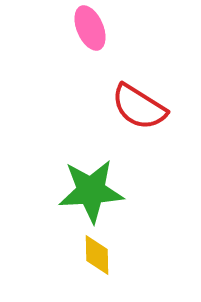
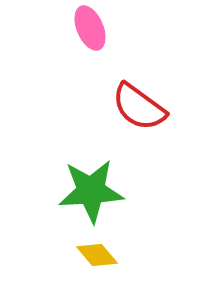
red semicircle: rotated 4 degrees clockwise
yellow diamond: rotated 39 degrees counterclockwise
